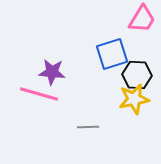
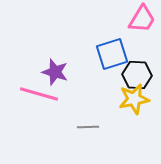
purple star: moved 3 px right; rotated 12 degrees clockwise
